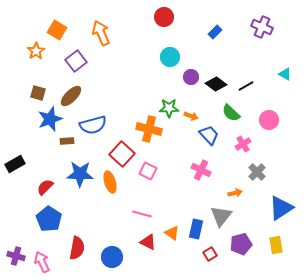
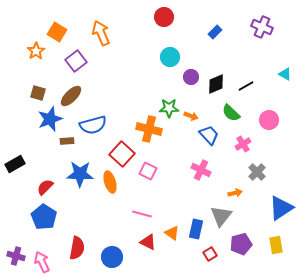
orange square at (57, 30): moved 2 px down
black diamond at (216, 84): rotated 60 degrees counterclockwise
blue pentagon at (49, 219): moved 5 px left, 2 px up
